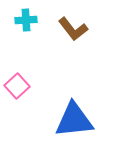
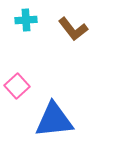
blue triangle: moved 20 px left
